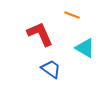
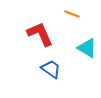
orange line: moved 1 px up
cyan triangle: moved 2 px right
